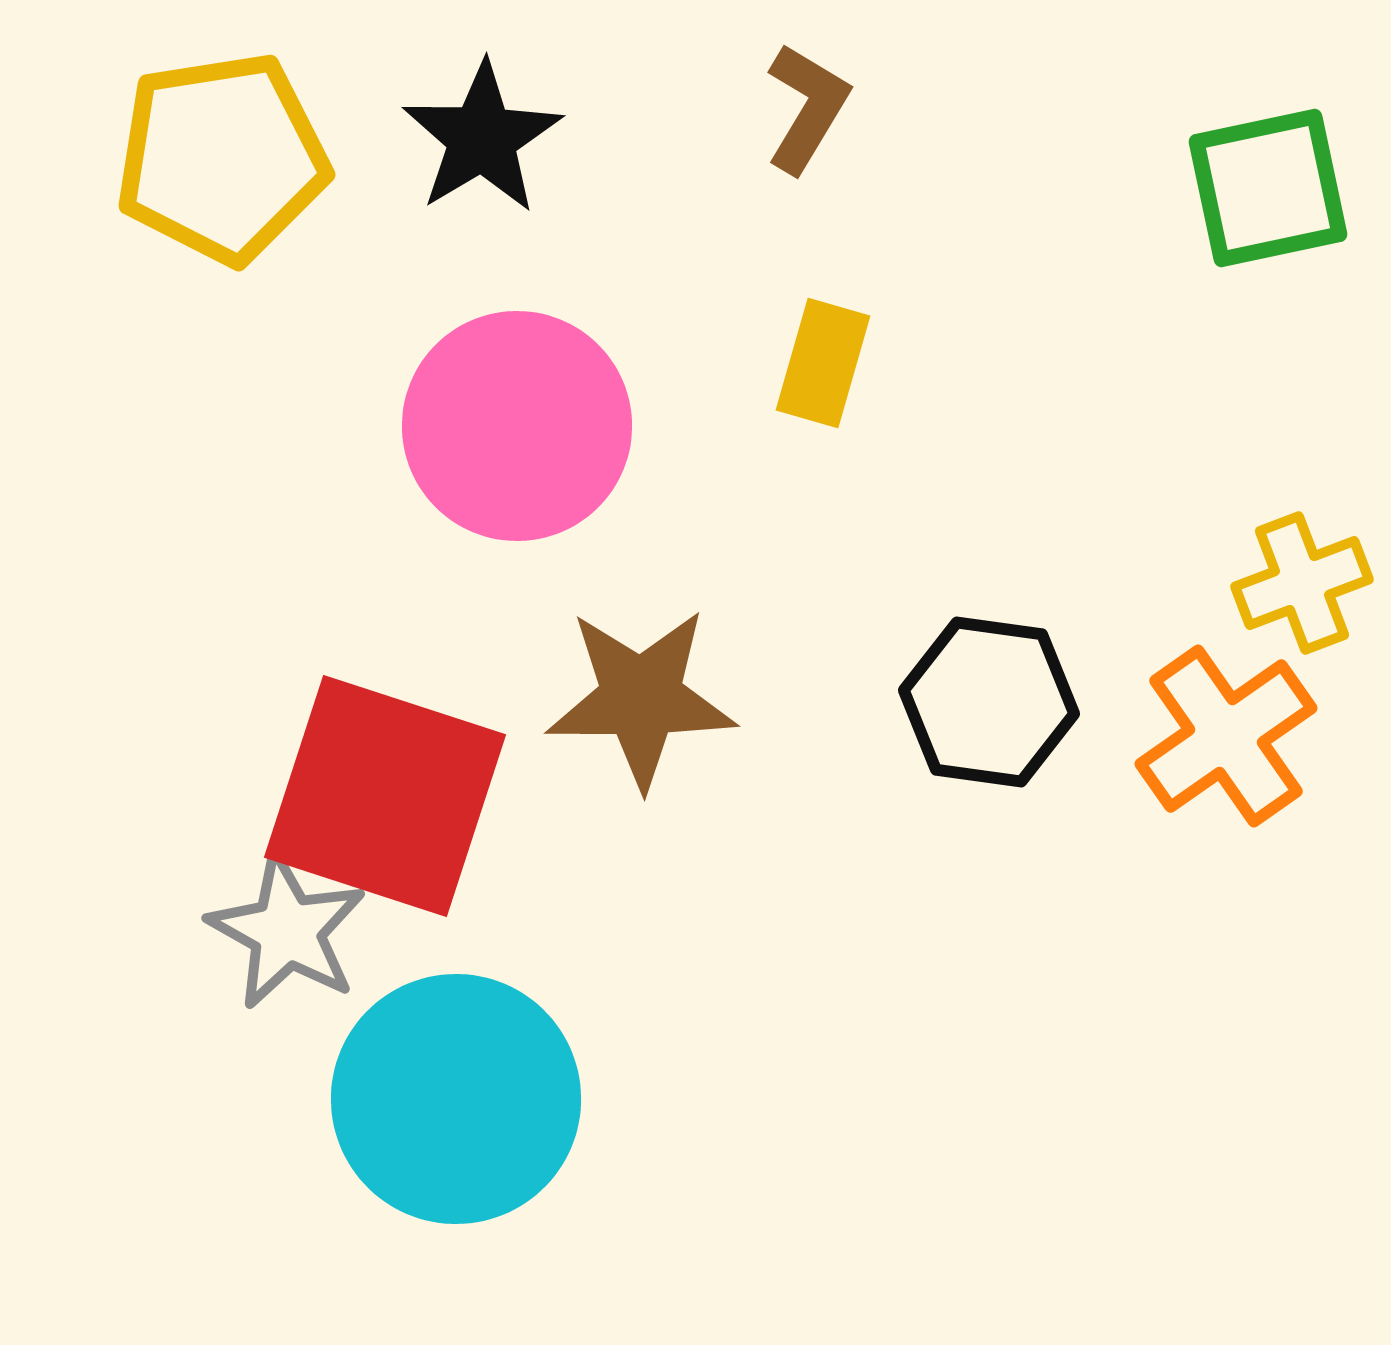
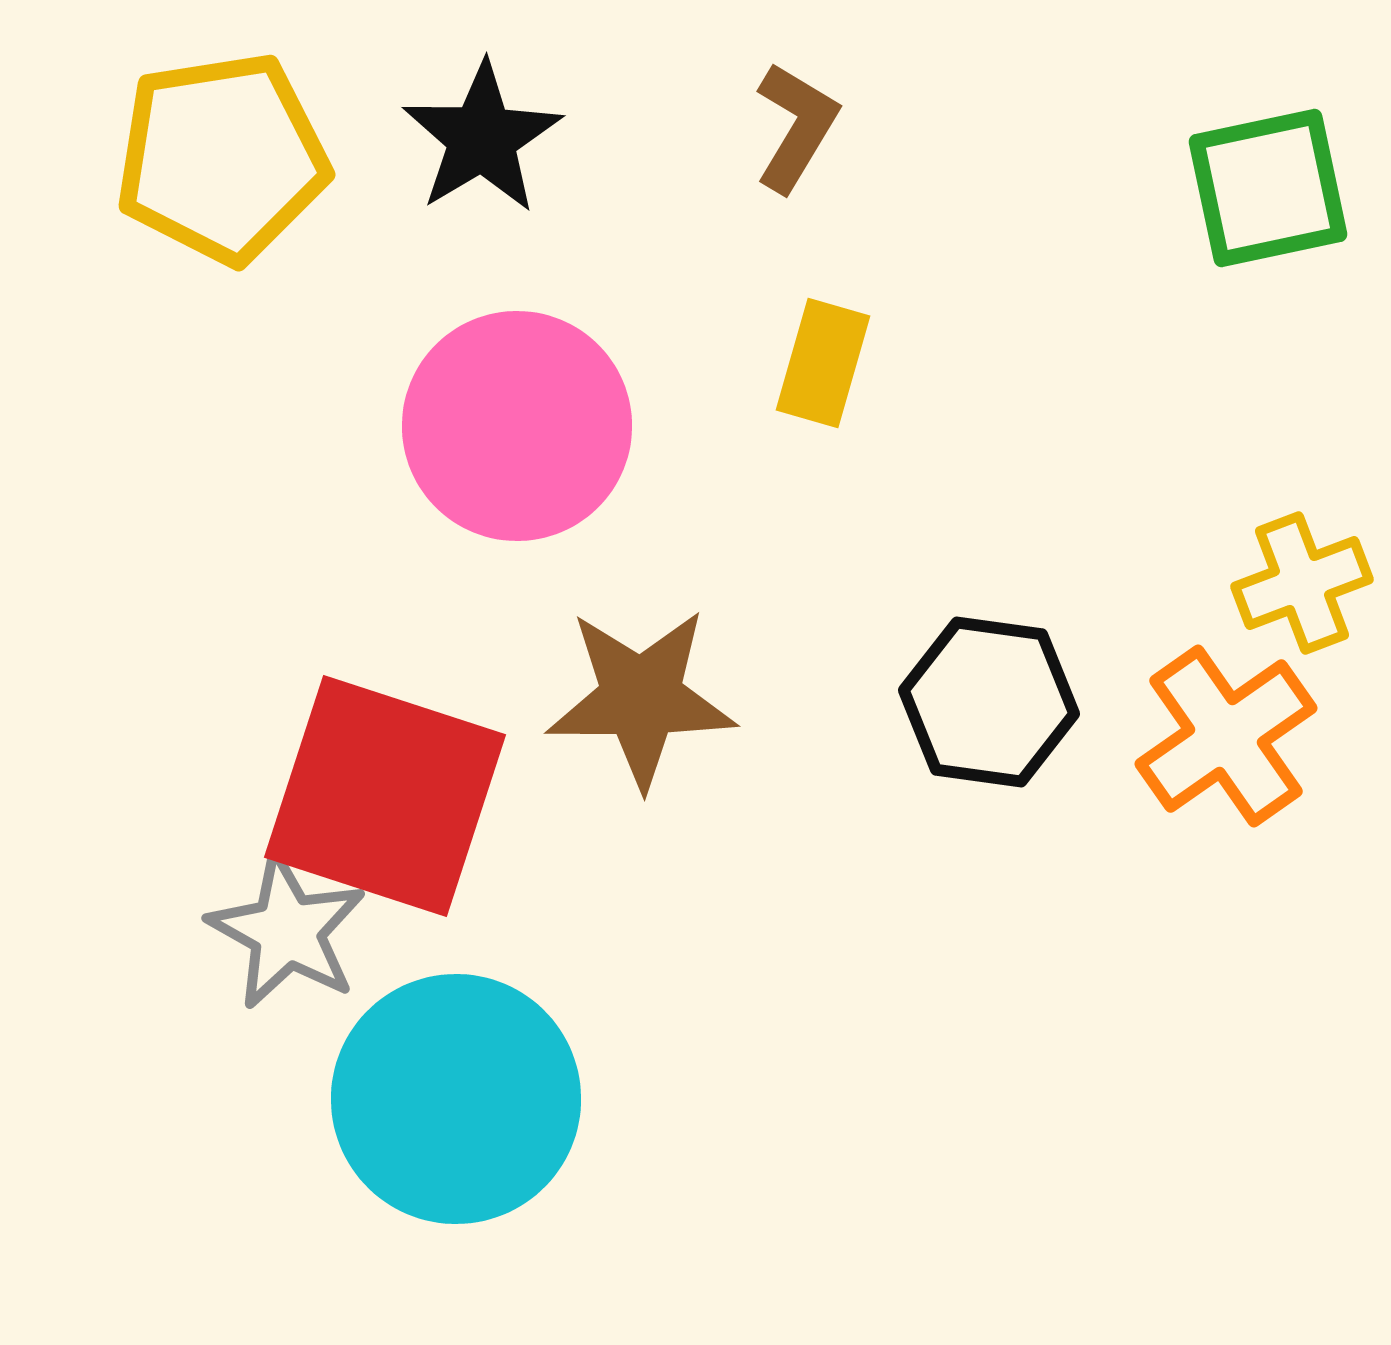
brown L-shape: moved 11 px left, 19 px down
